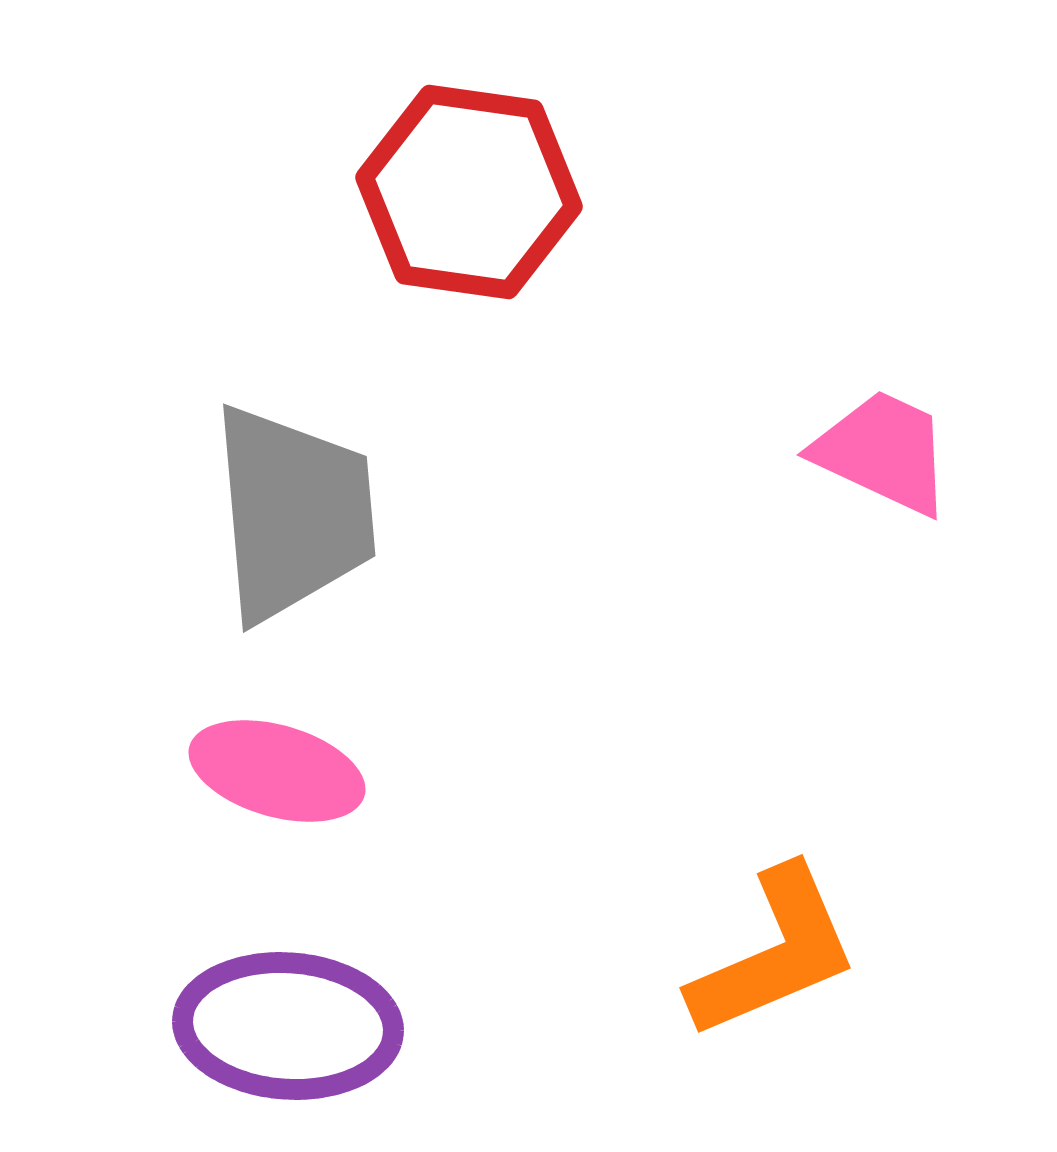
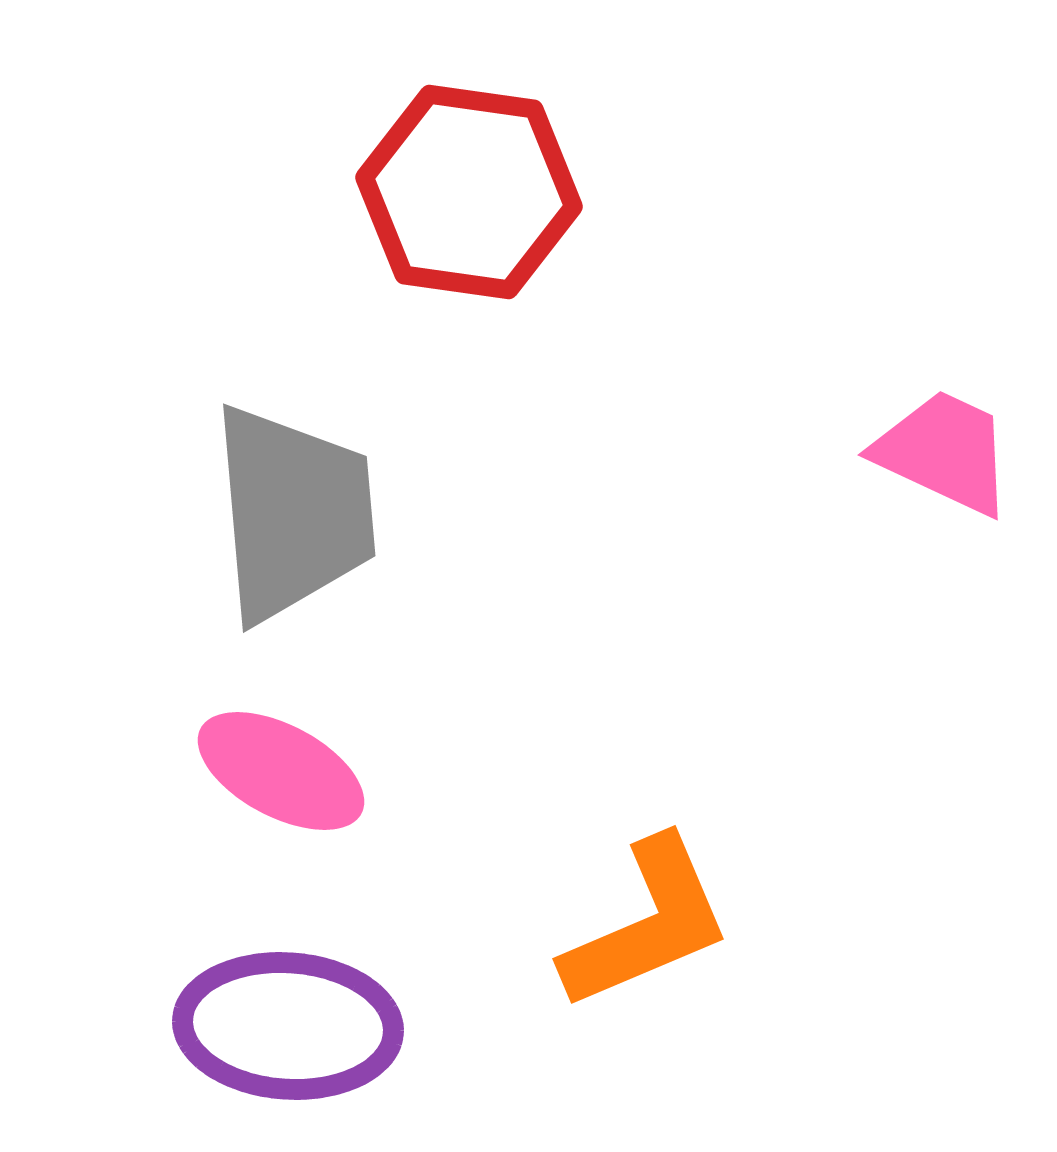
pink trapezoid: moved 61 px right
pink ellipse: moved 4 px right; rotated 12 degrees clockwise
orange L-shape: moved 127 px left, 29 px up
